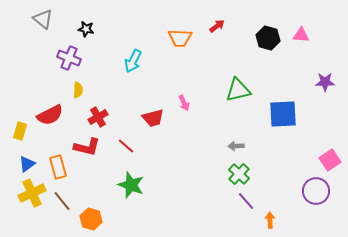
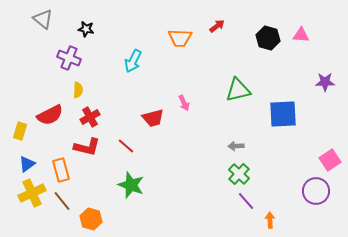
red cross: moved 8 px left
orange rectangle: moved 3 px right, 3 px down
